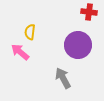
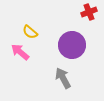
red cross: rotated 28 degrees counterclockwise
yellow semicircle: rotated 56 degrees counterclockwise
purple circle: moved 6 px left
